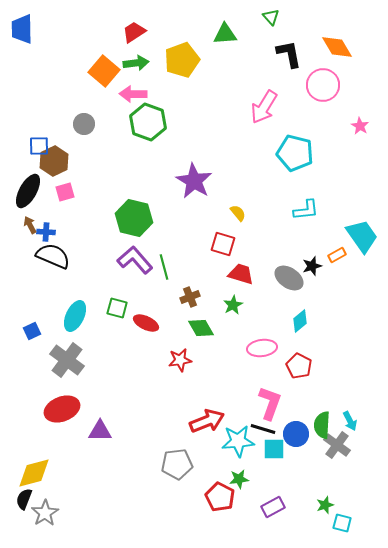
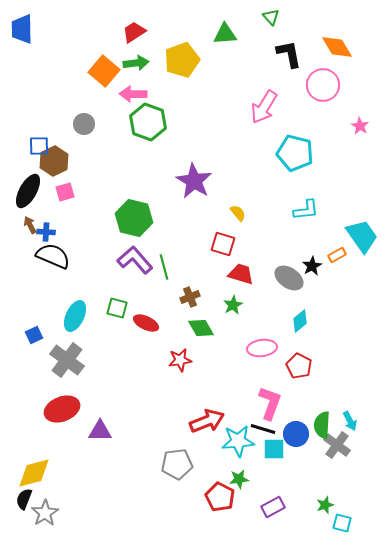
black star at (312, 266): rotated 12 degrees counterclockwise
blue square at (32, 331): moved 2 px right, 4 px down
